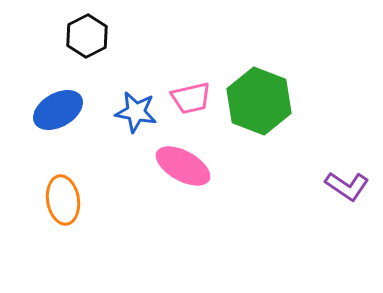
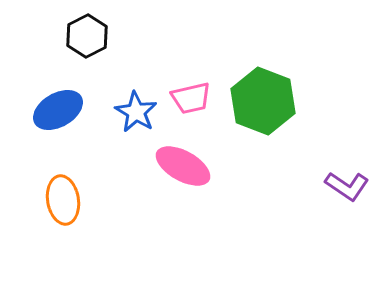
green hexagon: moved 4 px right
blue star: rotated 21 degrees clockwise
